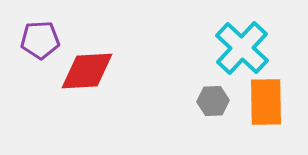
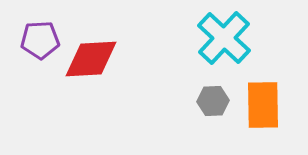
cyan cross: moved 18 px left, 10 px up
red diamond: moved 4 px right, 12 px up
orange rectangle: moved 3 px left, 3 px down
